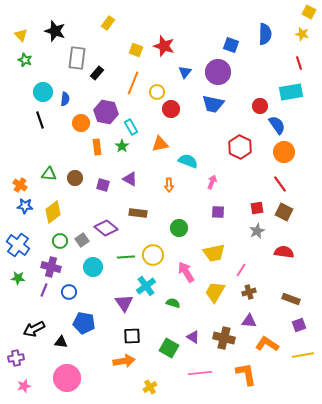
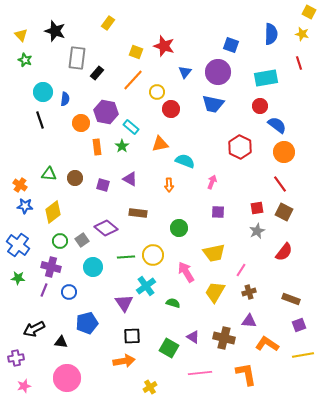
blue semicircle at (265, 34): moved 6 px right
yellow square at (136, 50): moved 2 px down
orange line at (133, 83): moved 3 px up; rotated 20 degrees clockwise
cyan rectangle at (291, 92): moved 25 px left, 14 px up
blue semicircle at (277, 125): rotated 18 degrees counterclockwise
cyan rectangle at (131, 127): rotated 21 degrees counterclockwise
cyan semicircle at (188, 161): moved 3 px left
red semicircle at (284, 252): rotated 120 degrees clockwise
blue pentagon at (84, 323): moved 3 px right; rotated 25 degrees counterclockwise
